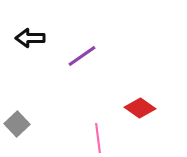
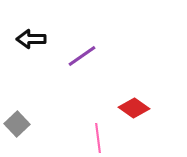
black arrow: moved 1 px right, 1 px down
red diamond: moved 6 px left
